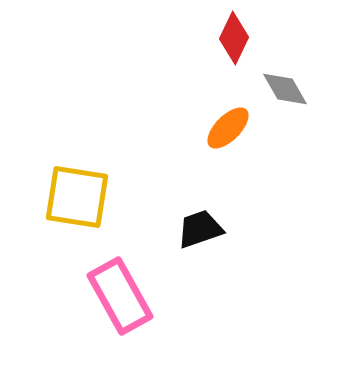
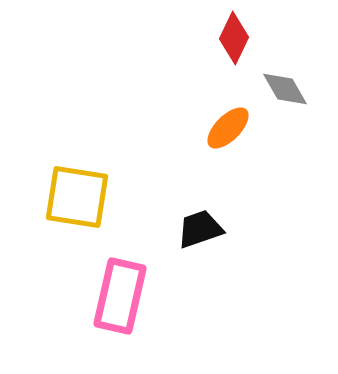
pink rectangle: rotated 42 degrees clockwise
